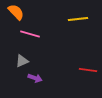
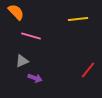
pink line: moved 1 px right, 2 px down
red line: rotated 60 degrees counterclockwise
